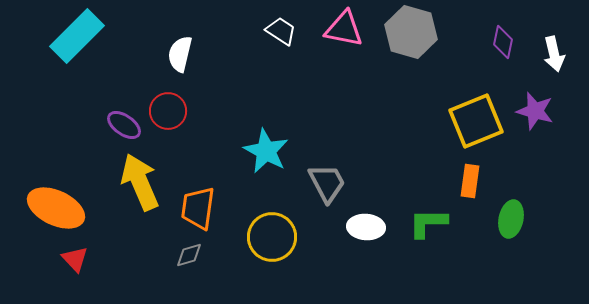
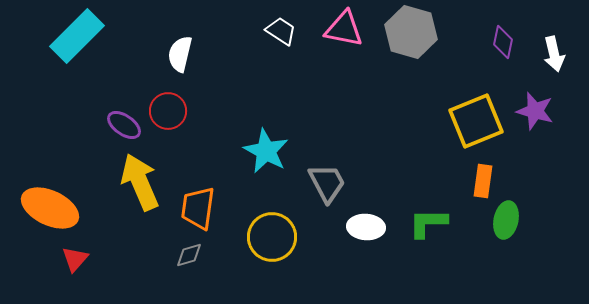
orange rectangle: moved 13 px right
orange ellipse: moved 6 px left
green ellipse: moved 5 px left, 1 px down
red triangle: rotated 24 degrees clockwise
